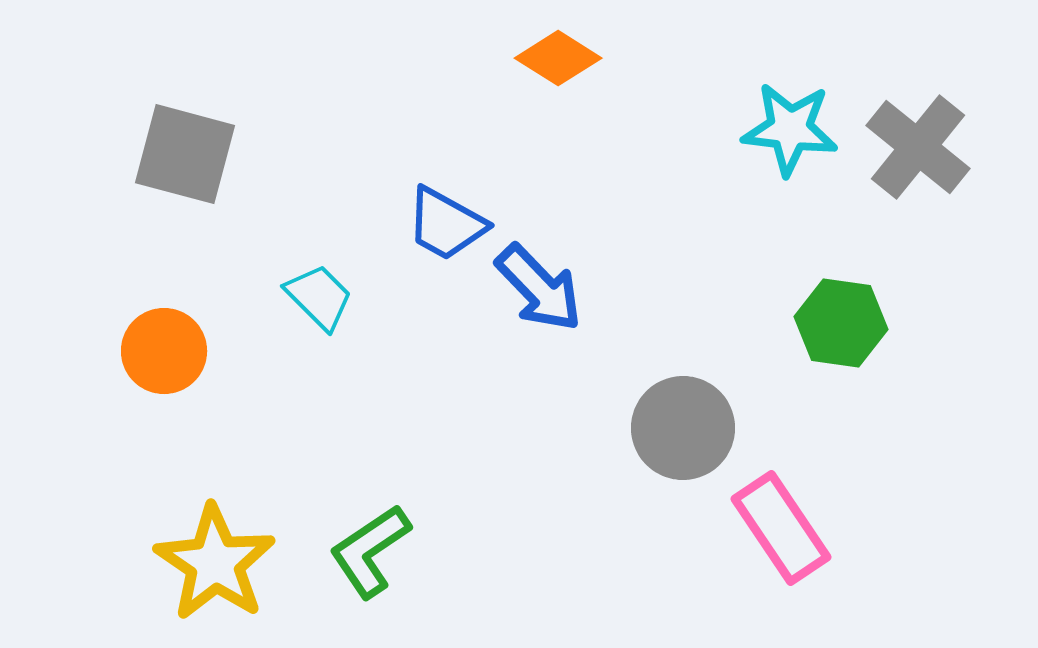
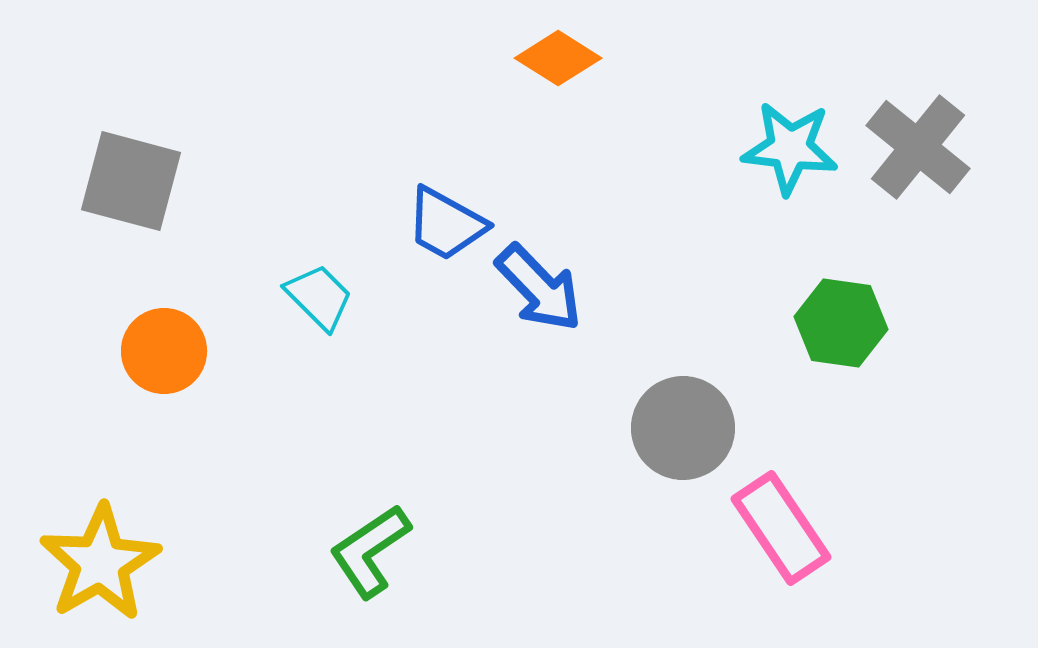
cyan star: moved 19 px down
gray square: moved 54 px left, 27 px down
yellow star: moved 115 px left; rotated 8 degrees clockwise
